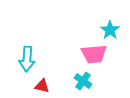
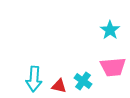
pink trapezoid: moved 19 px right, 13 px down
cyan arrow: moved 7 px right, 20 px down
red triangle: moved 17 px right
